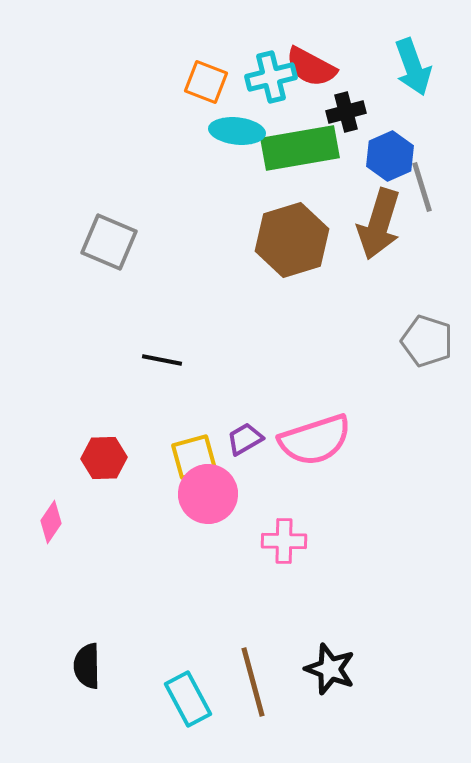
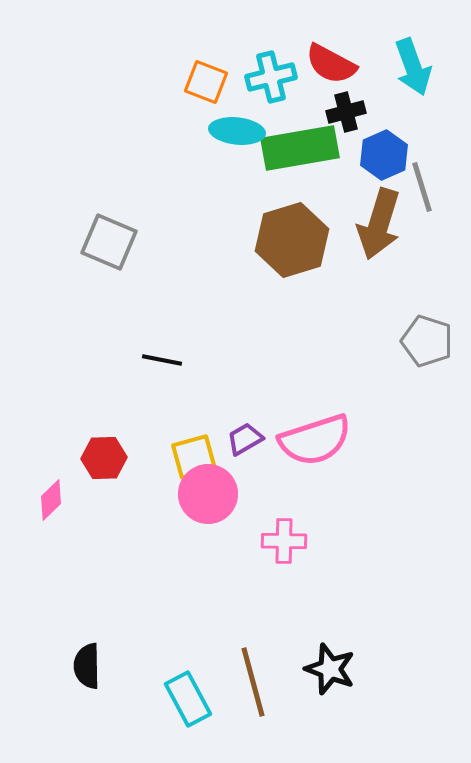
red semicircle: moved 20 px right, 3 px up
blue hexagon: moved 6 px left, 1 px up
pink diamond: moved 22 px up; rotated 12 degrees clockwise
